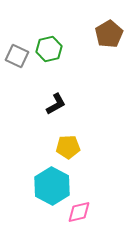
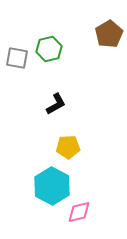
gray square: moved 2 px down; rotated 15 degrees counterclockwise
